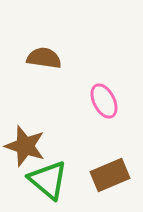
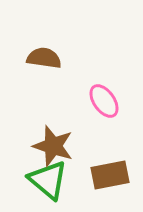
pink ellipse: rotated 8 degrees counterclockwise
brown star: moved 28 px right
brown rectangle: rotated 12 degrees clockwise
